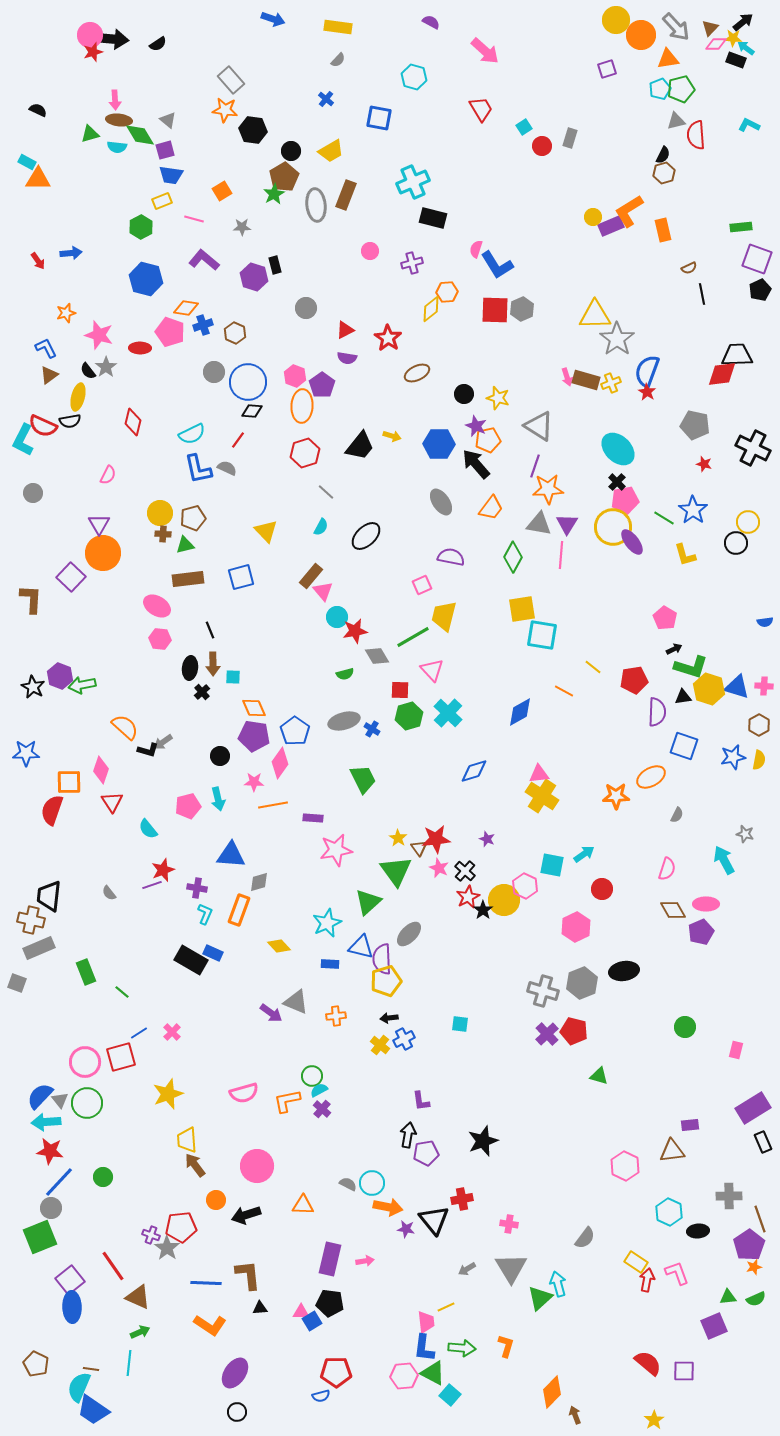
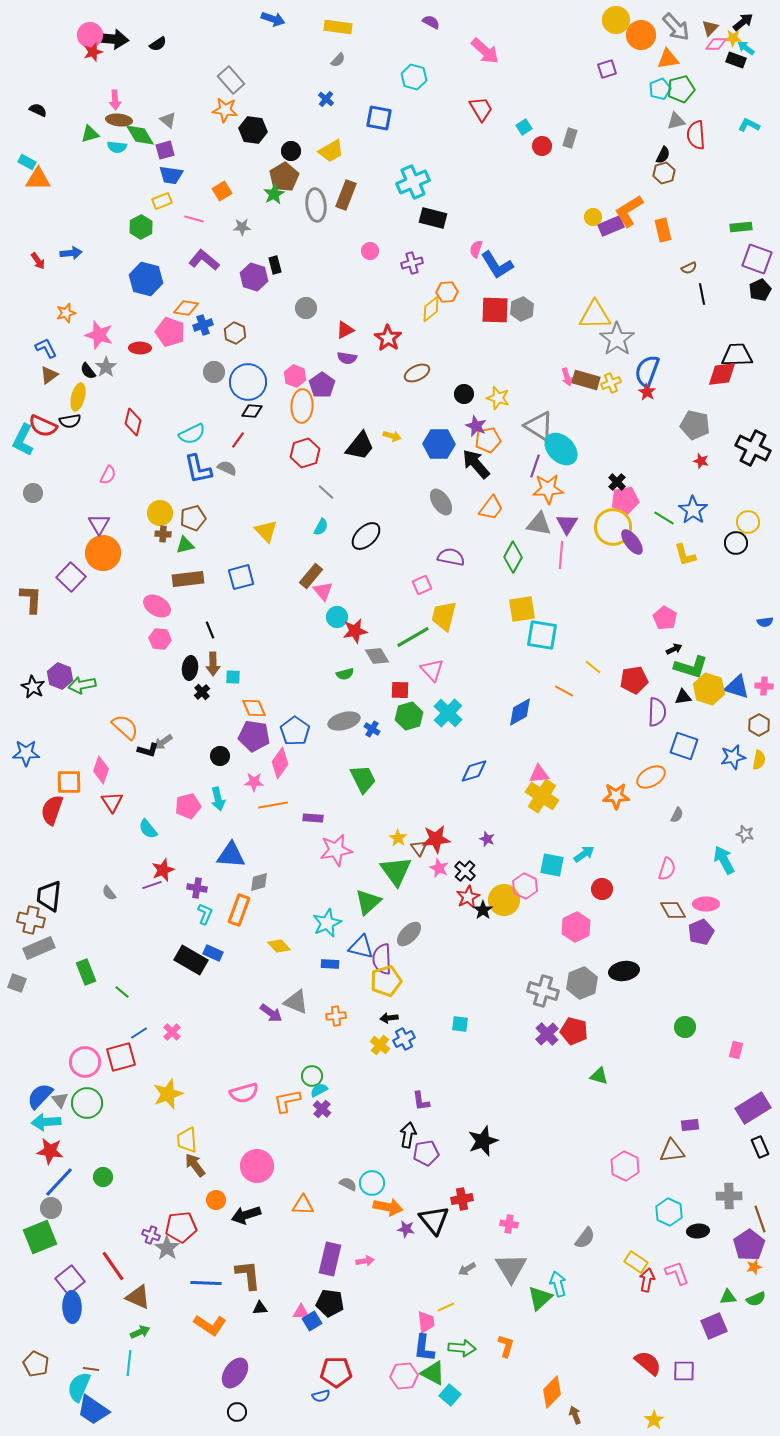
cyan ellipse at (618, 449): moved 57 px left
red star at (704, 464): moved 3 px left, 3 px up
black rectangle at (763, 1142): moved 3 px left, 5 px down
